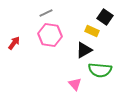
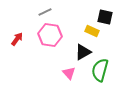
gray line: moved 1 px left, 1 px up
black square: rotated 21 degrees counterclockwise
red arrow: moved 3 px right, 4 px up
black triangle: moved 1 px left, 2 px down
green semicircle: rotated 100 degrees clockwise
pink triangle: moved 6 px left, 11 px up
